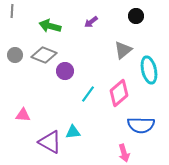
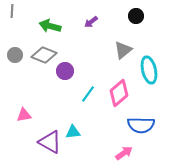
pink triangle: moved 1 px right; rotated 14 degrees counterclockwise
pink arrow: rotated 108 degrees counterclockwise
